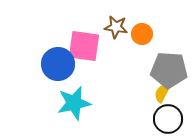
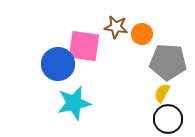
gray pentagon: moved 1 px left, 8 px up
